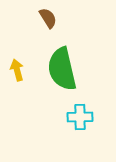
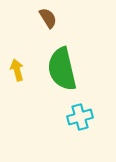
cyan cross: rotated 15 degrees counterclockwise
